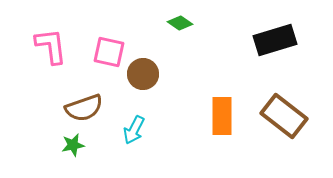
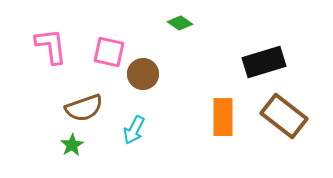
black rectangle: moved 11 px left, 22 px down
orange rectangle: moved 1 px right, 1 px down
green star: moved 1 px left; rotated 20 degrees counterclockwise
